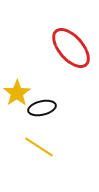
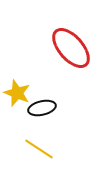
yellow star: rotated 16 degrees counterclockwise
yellow line: moved 2 px down
